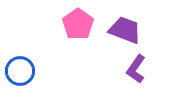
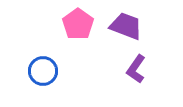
purple trapezoid: moved 1 px right, 4 px up
blue circle: moved 23 px right
